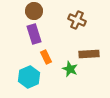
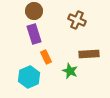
green star: moved 2 px down
